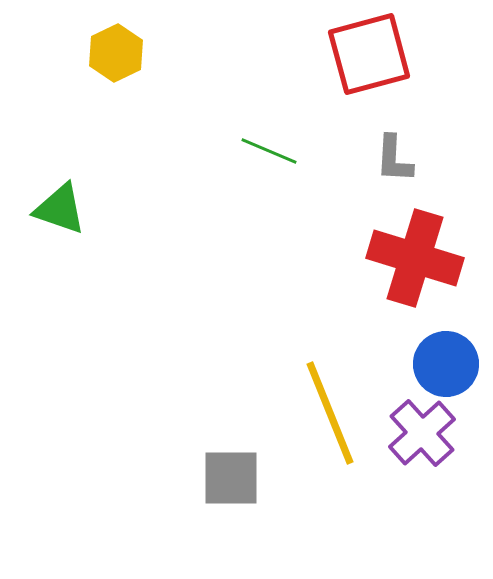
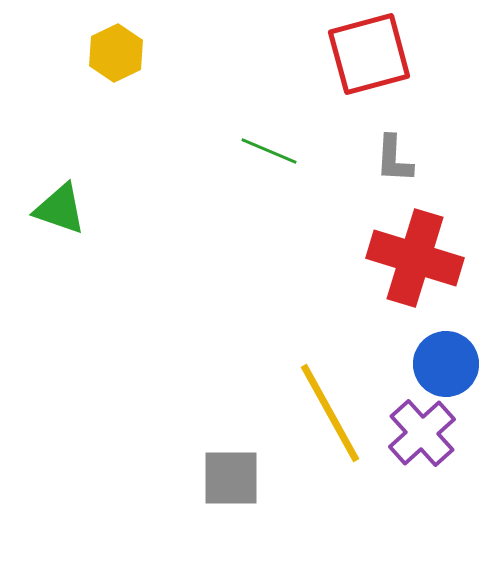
yellow line: rotated 7 degrees counterclockwise
